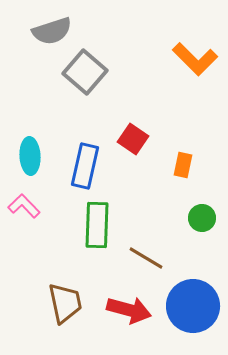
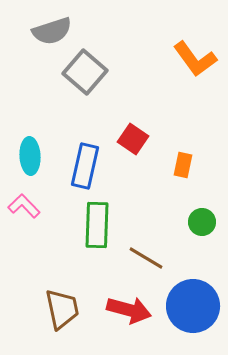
orange L-shape: rotated 9 degrees clockwise
green circle: moved 4 px down
brown trapezoid: moved 3 px left, 6 px down
